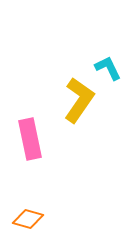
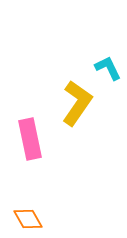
yellow L-shape: moved 2 px left, 3 px down
orange diamond: rotated 44 degrees clockwise
